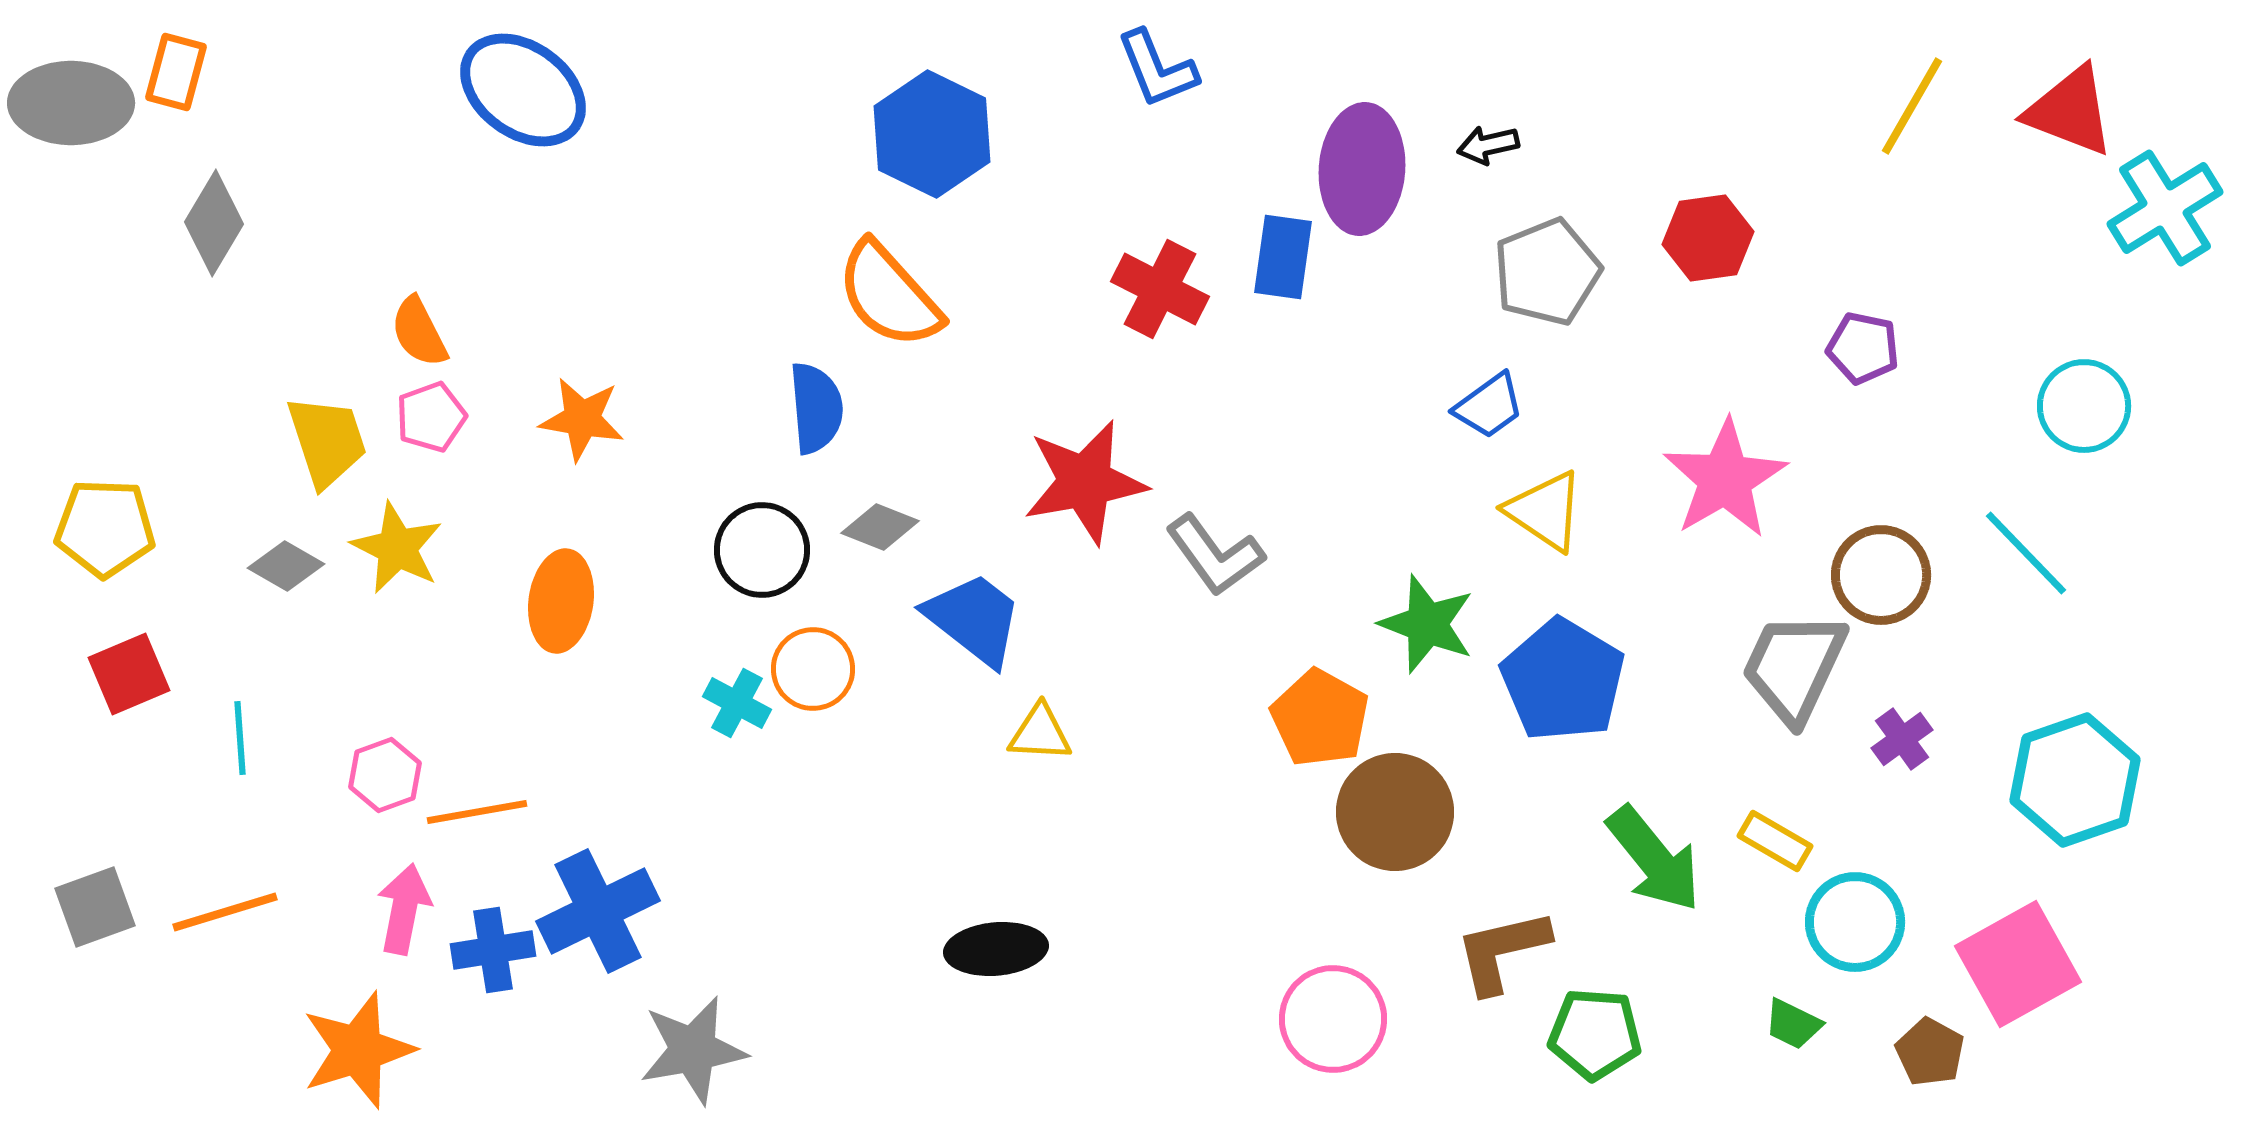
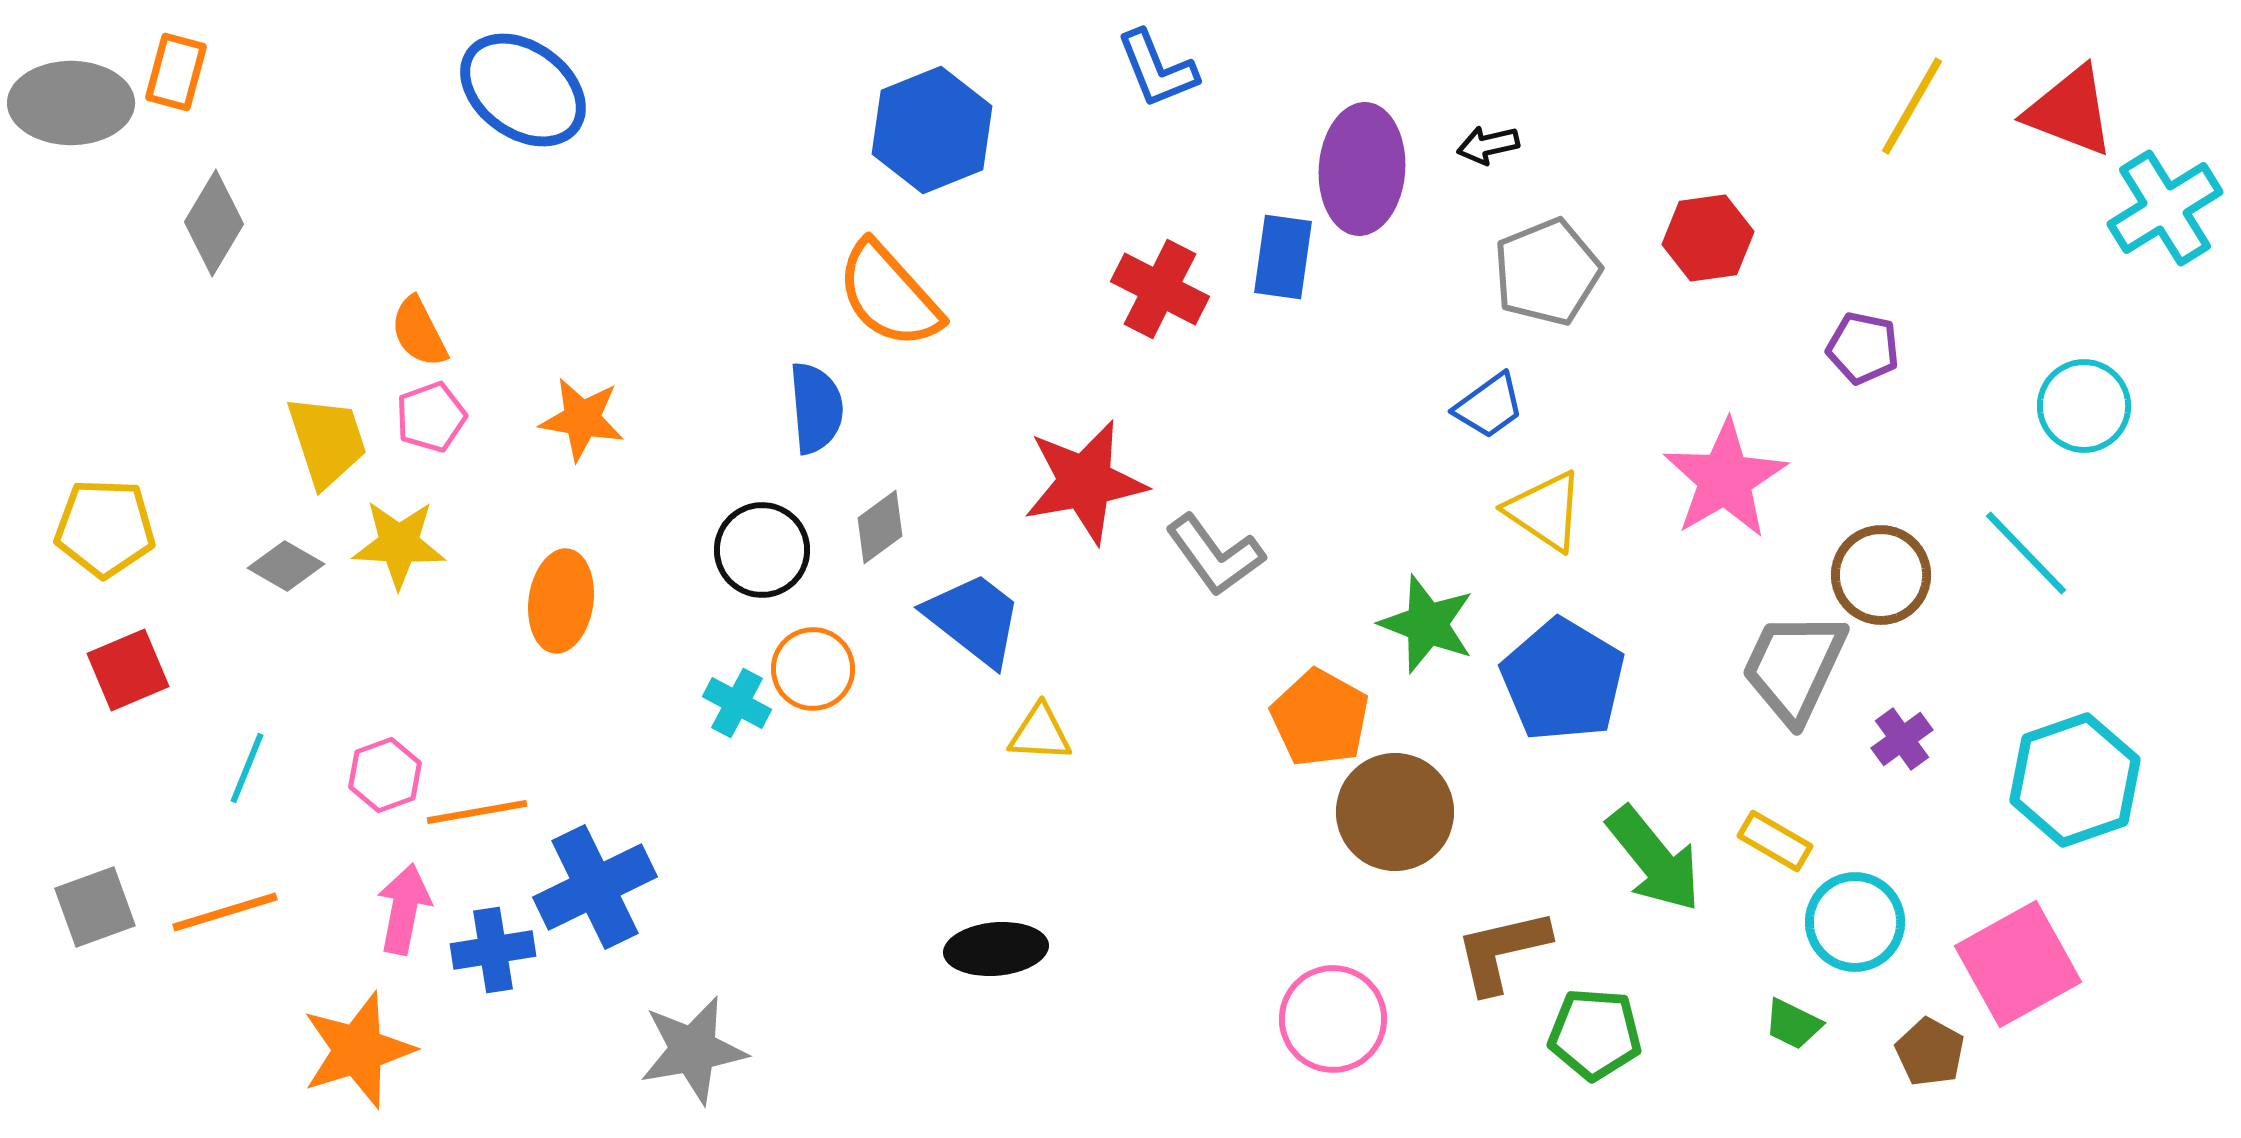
blue hexagon at (932, 134): moved 4 px up; rotated 12 degrees clockwise
gray diamond at (880, 527): rotated 58 degrees counterclockwise
yellow star at (397, 548): moved 2 px right, 4 px up; rotated 24 degrees counterclockwise
red square at (129, 674): moved 1 px left, 4 px up
cyan line at (240, 738): moved 7 px right, 30 px down; rotated 26 degrees clockwise
blue cross at (598, 911): moved 3 px left, 24 px up
